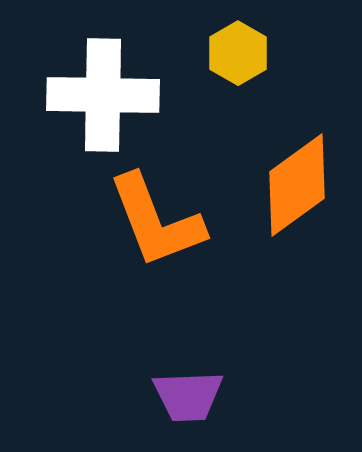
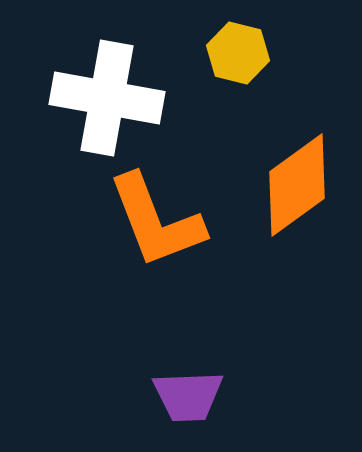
yellow hexagon: rotated 16 degrees counterclockwise
white cross: moved 4 px right, 3 px down; rotated 9 degrees clockwise
